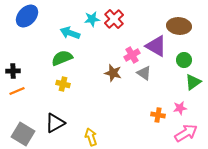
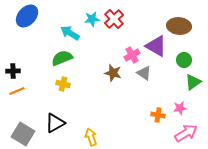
cyan arrow: rotated 12 degrees clockwise
